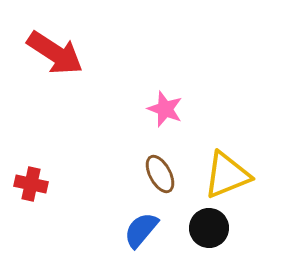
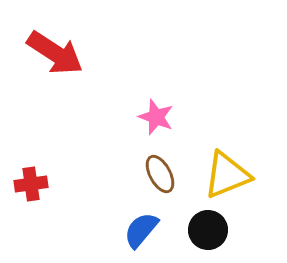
pink star: moved 9 px left, 8 px down
red cross: rotated 20 degrees counterclockwise
black circle: moved 1 px left, 2 px down
